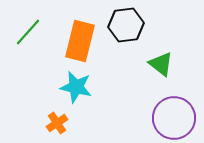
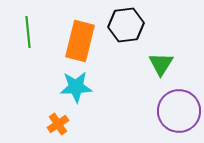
green line: rotated 48 degrees counterclockwise
green triangle: rotated 24 degrees clockwise
cyan star: rotated 16 degrees counterclockwise
purple circle: moved 5 px right, 7 px up
orange cross: moved 1 px right, 1 px down
